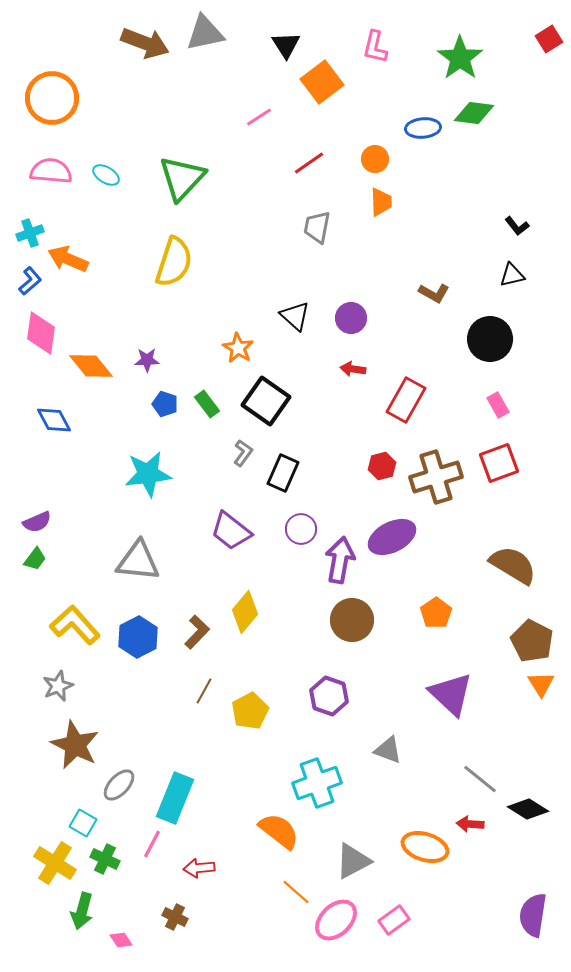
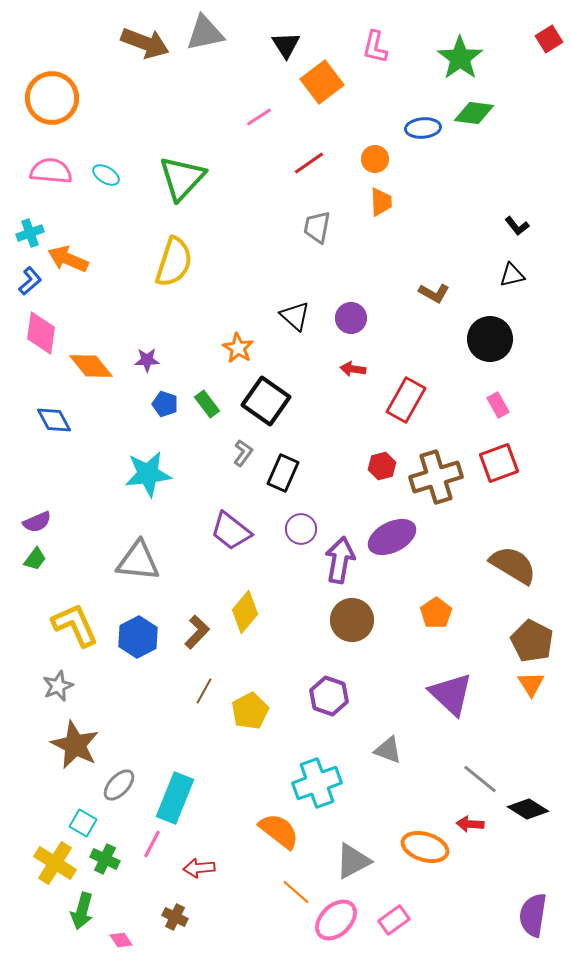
yellow L-shape at (75, 625): rotated 18 degrees clockwise
orange triangle at (541, 684): moved 10 px left
